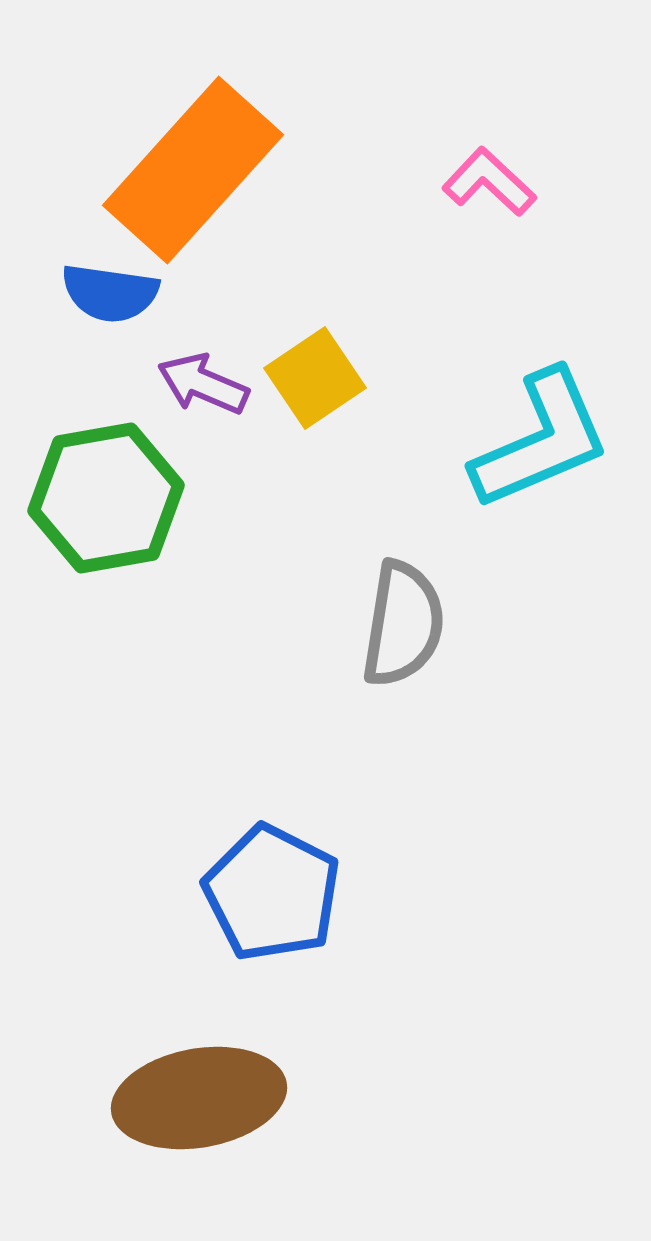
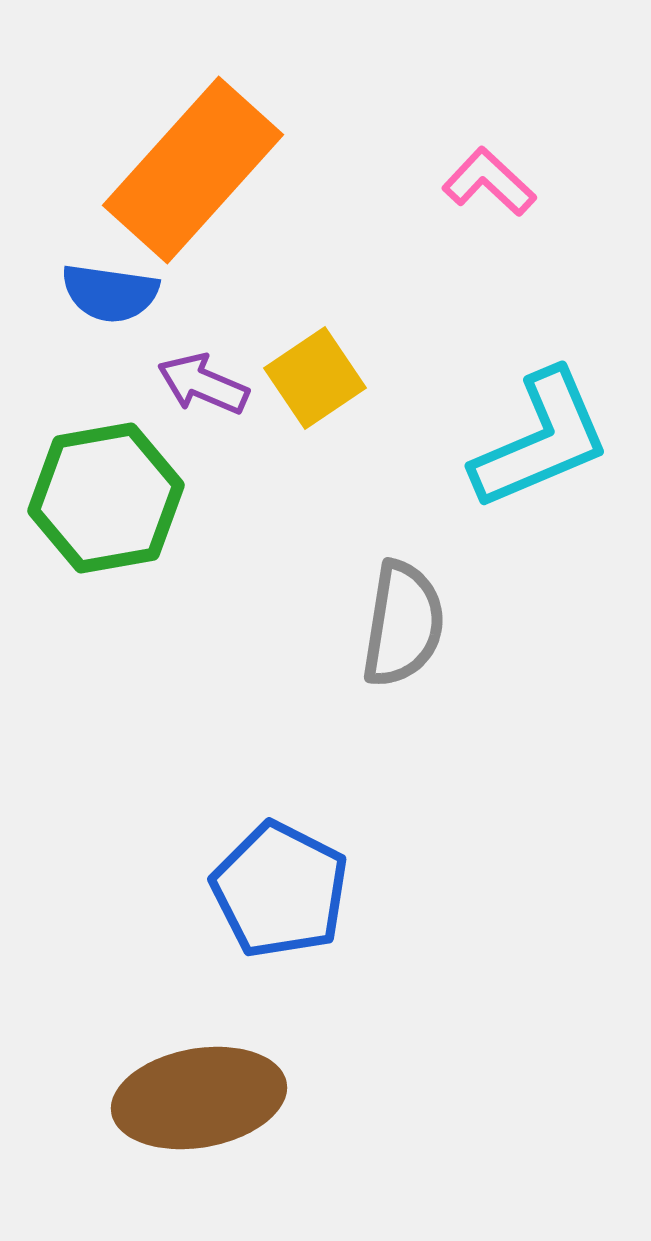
blue pentagon: moved 8 px right, 3 px up
